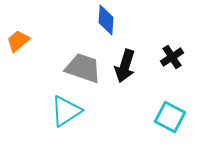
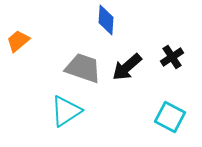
black arrow: moved 2 px right, 1 px down; rotated 32 degrees clockwise
